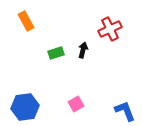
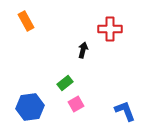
red cross: rotated 25 degrees clockwise
green rectangle: moved 9 px right, 30 px down; rotated 21 degrees counterclockwise
blue hexagon: moved 5 px right
